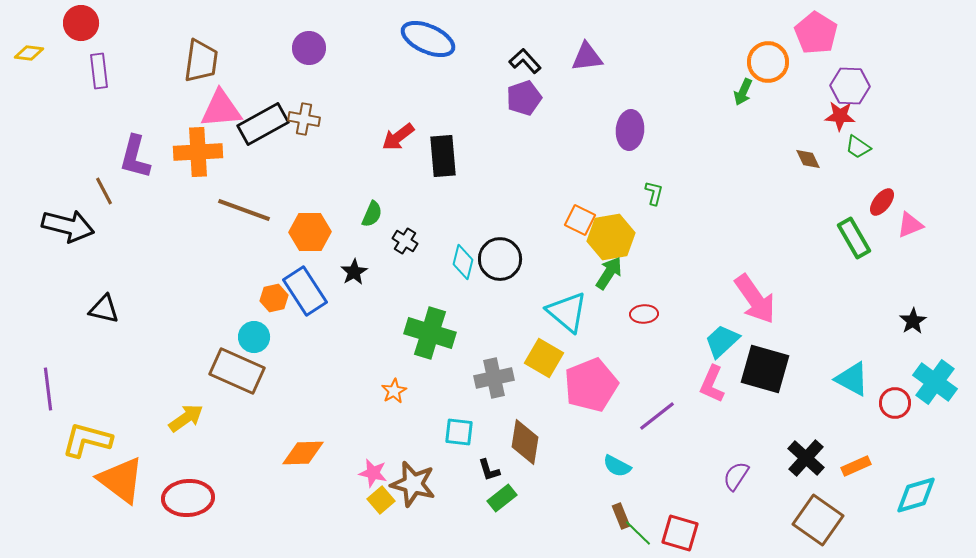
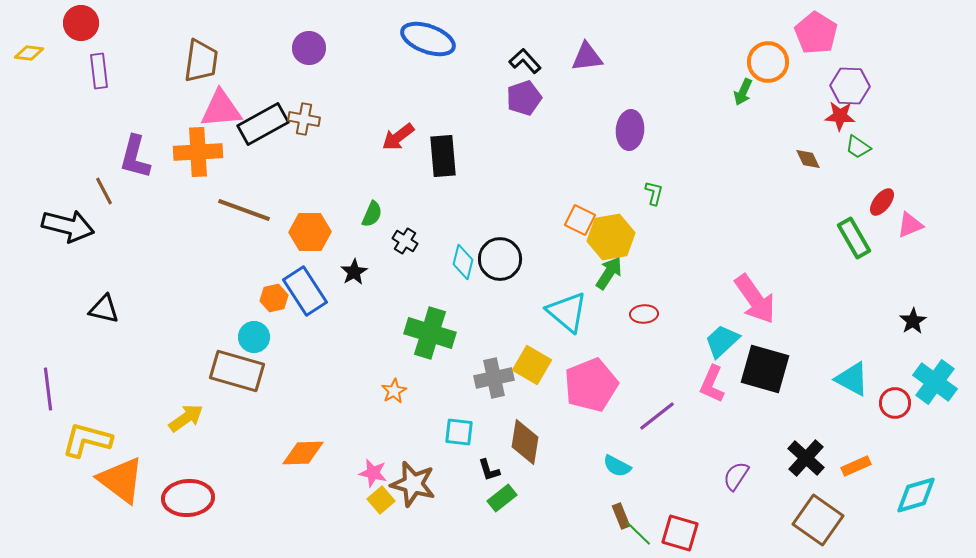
blue ellipse at (428, 39): rotated 4 degrees counterclockwise
yellow square at (544, 358): moved 12 px left, 7 px down
brown rectangle at (237, 371): rotated 8 degrees counterclockwise
